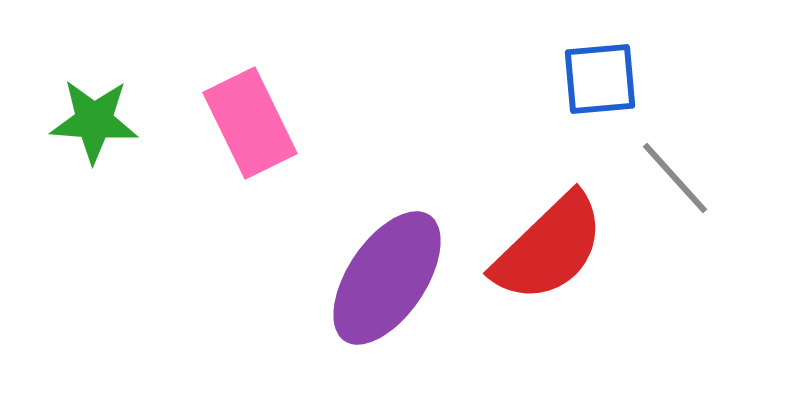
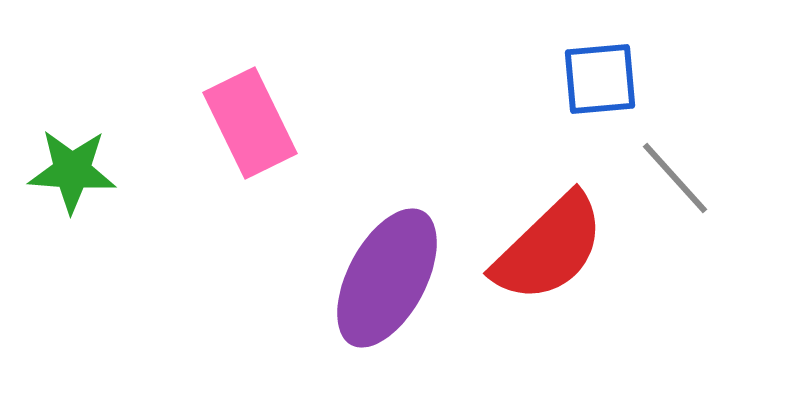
green star: moved 22 px left, 50 px down
purple ellipse: rotated 6 degrees counterclockwise
